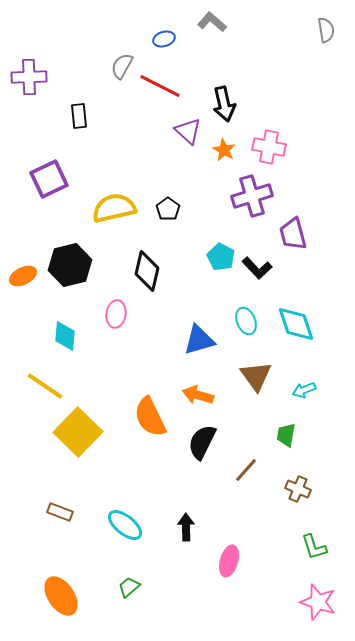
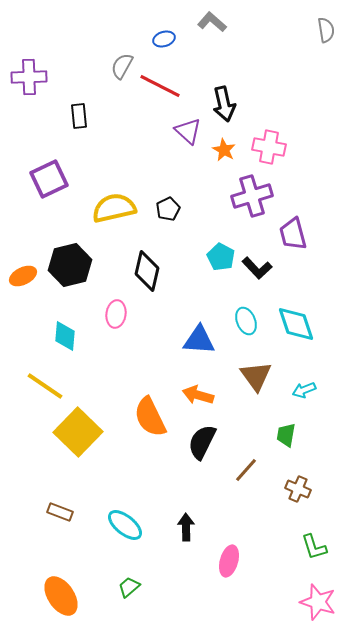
black pentagon at (168, 209): rotated 10 degrees clockwise
blue triangle at (199, 340): rotated 20 degrees clockwise
